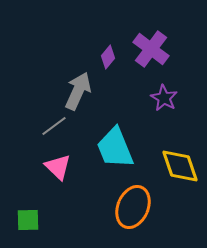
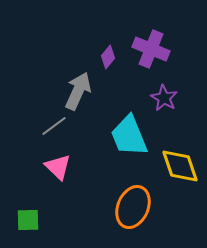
purple cross: rotated 15 degrees counterclockwise
cyan trapezoid: moved 14 px right, 12 px up
